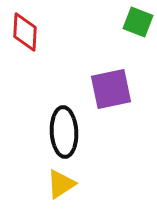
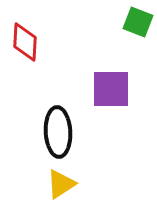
red diamond: moved 10 px down
purple square: rotated 12 degrees clockwise
black ellipse: moved 6 px left
